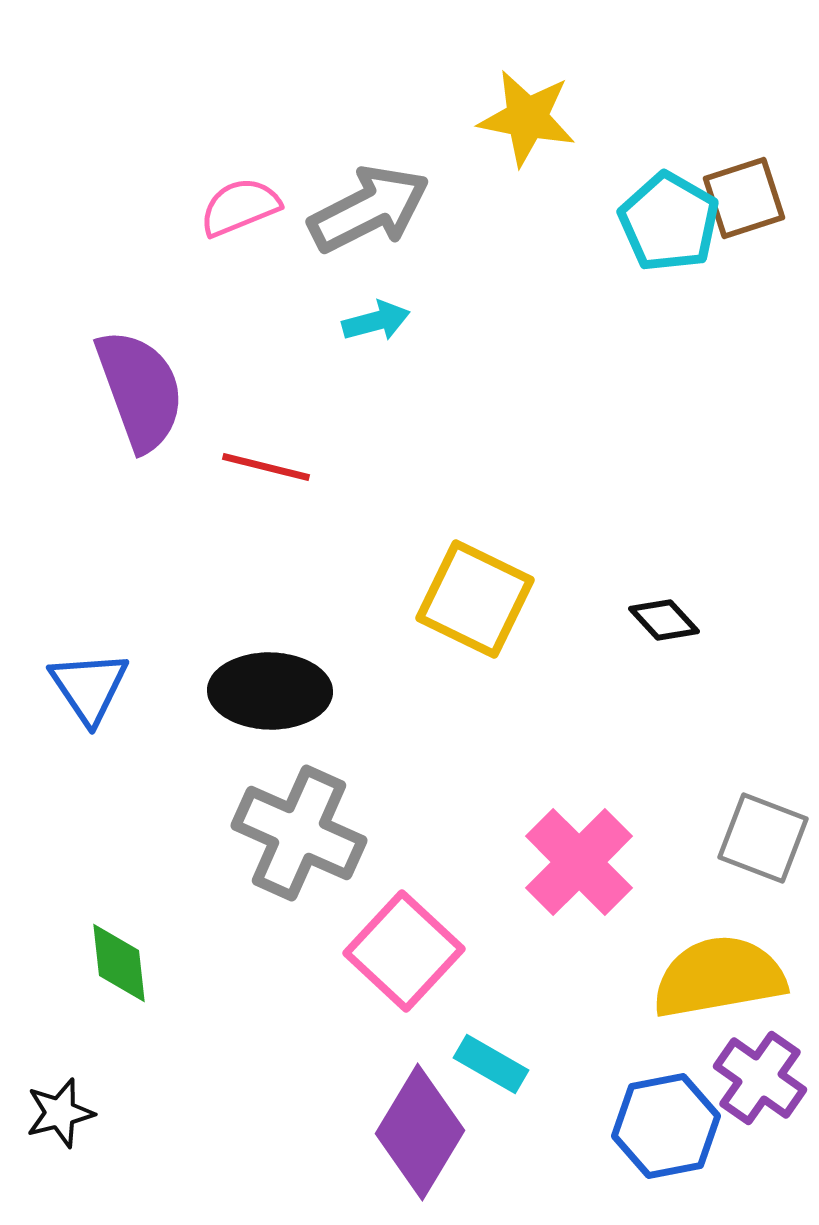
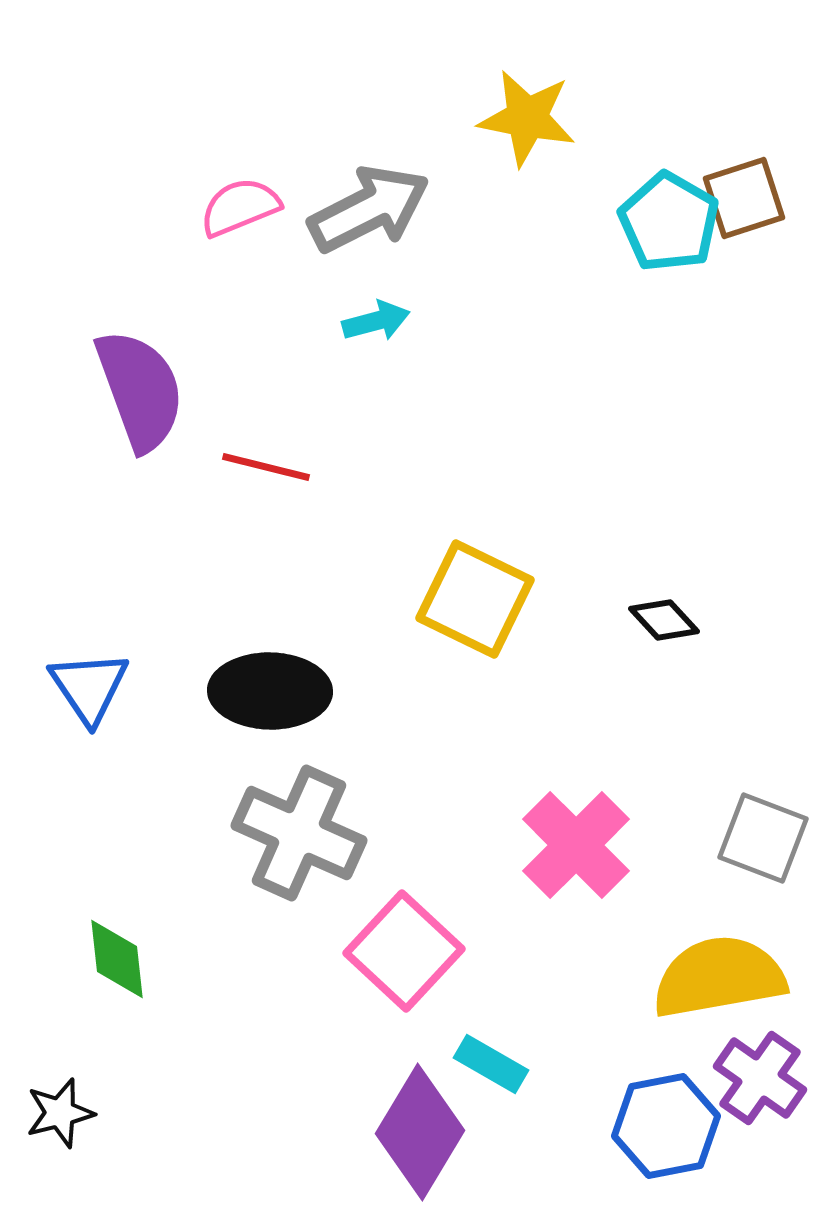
pink cross: moved 3 px left, 17 px up
green diamond: moved 2 px left, 4 px up
